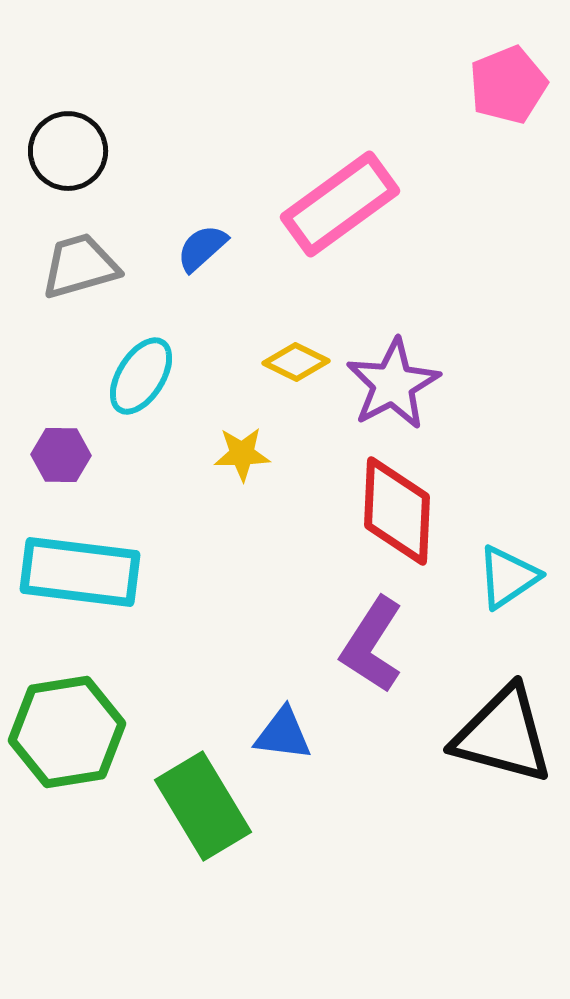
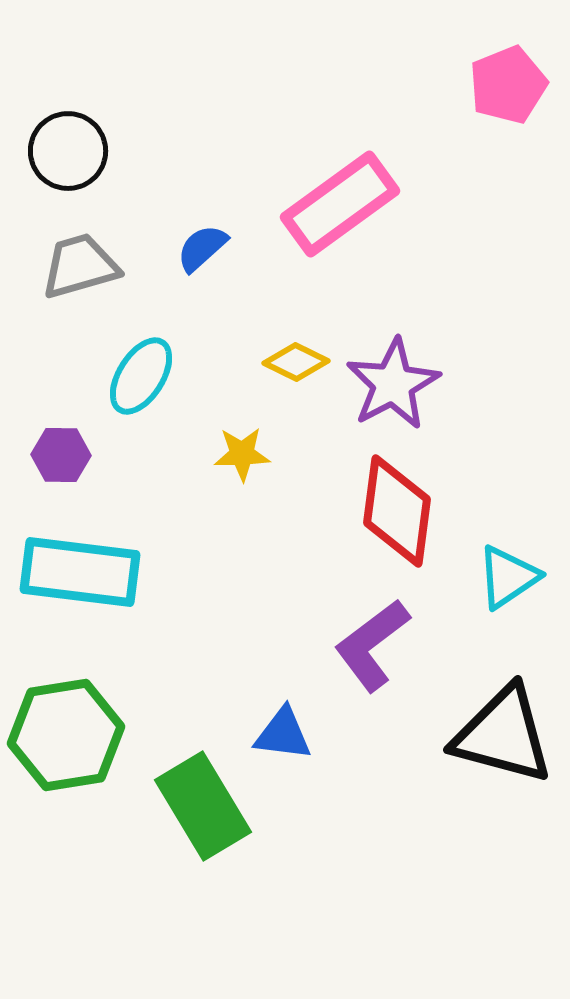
red diamond: rotated 5 degrees clockwise
purple L-shape: rotated 20 degrees clockwise
green hexagon: moved 1 px left, 3 px down
